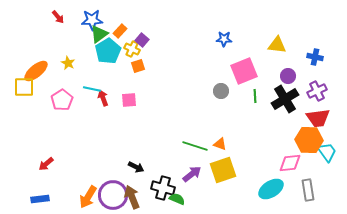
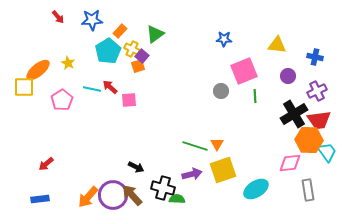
green triangle at (99, 34): moved 56 px right
purple square at (142, 40): moved 16 px down
orange ellipse at (36, 71): moved 2 px right, 1 px up
red arrow at (103, 98): moved 7 px right, 11 px up; rotated 28 degrees counterclockwise
black cross at (285, 99): moved 9 px right, 15 px down
red trapezoid at (318, 118): moved 1 px right, 2 px down
orange triangle at (220, 144): moved 3 px left; rotated 40 degrees clockwise
purple arrow at (192, 174): rotated 24 degrees clockwise
cyan ellipse at (271, 189): moved 15 px left
orange arrow at (88, 197): rotated 10 degrees clockwise
brown arrow at (132, 197): moved 2 px up; rotated 20 degrees counterclockwise
green semicircle at (177, 199): rotated 21 degrees counterclockwise
